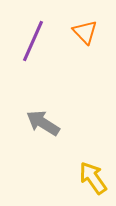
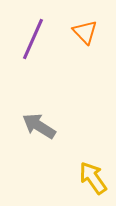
purple line: moved 2 px up
gray arrow: moved 4 px left, 3 px down
